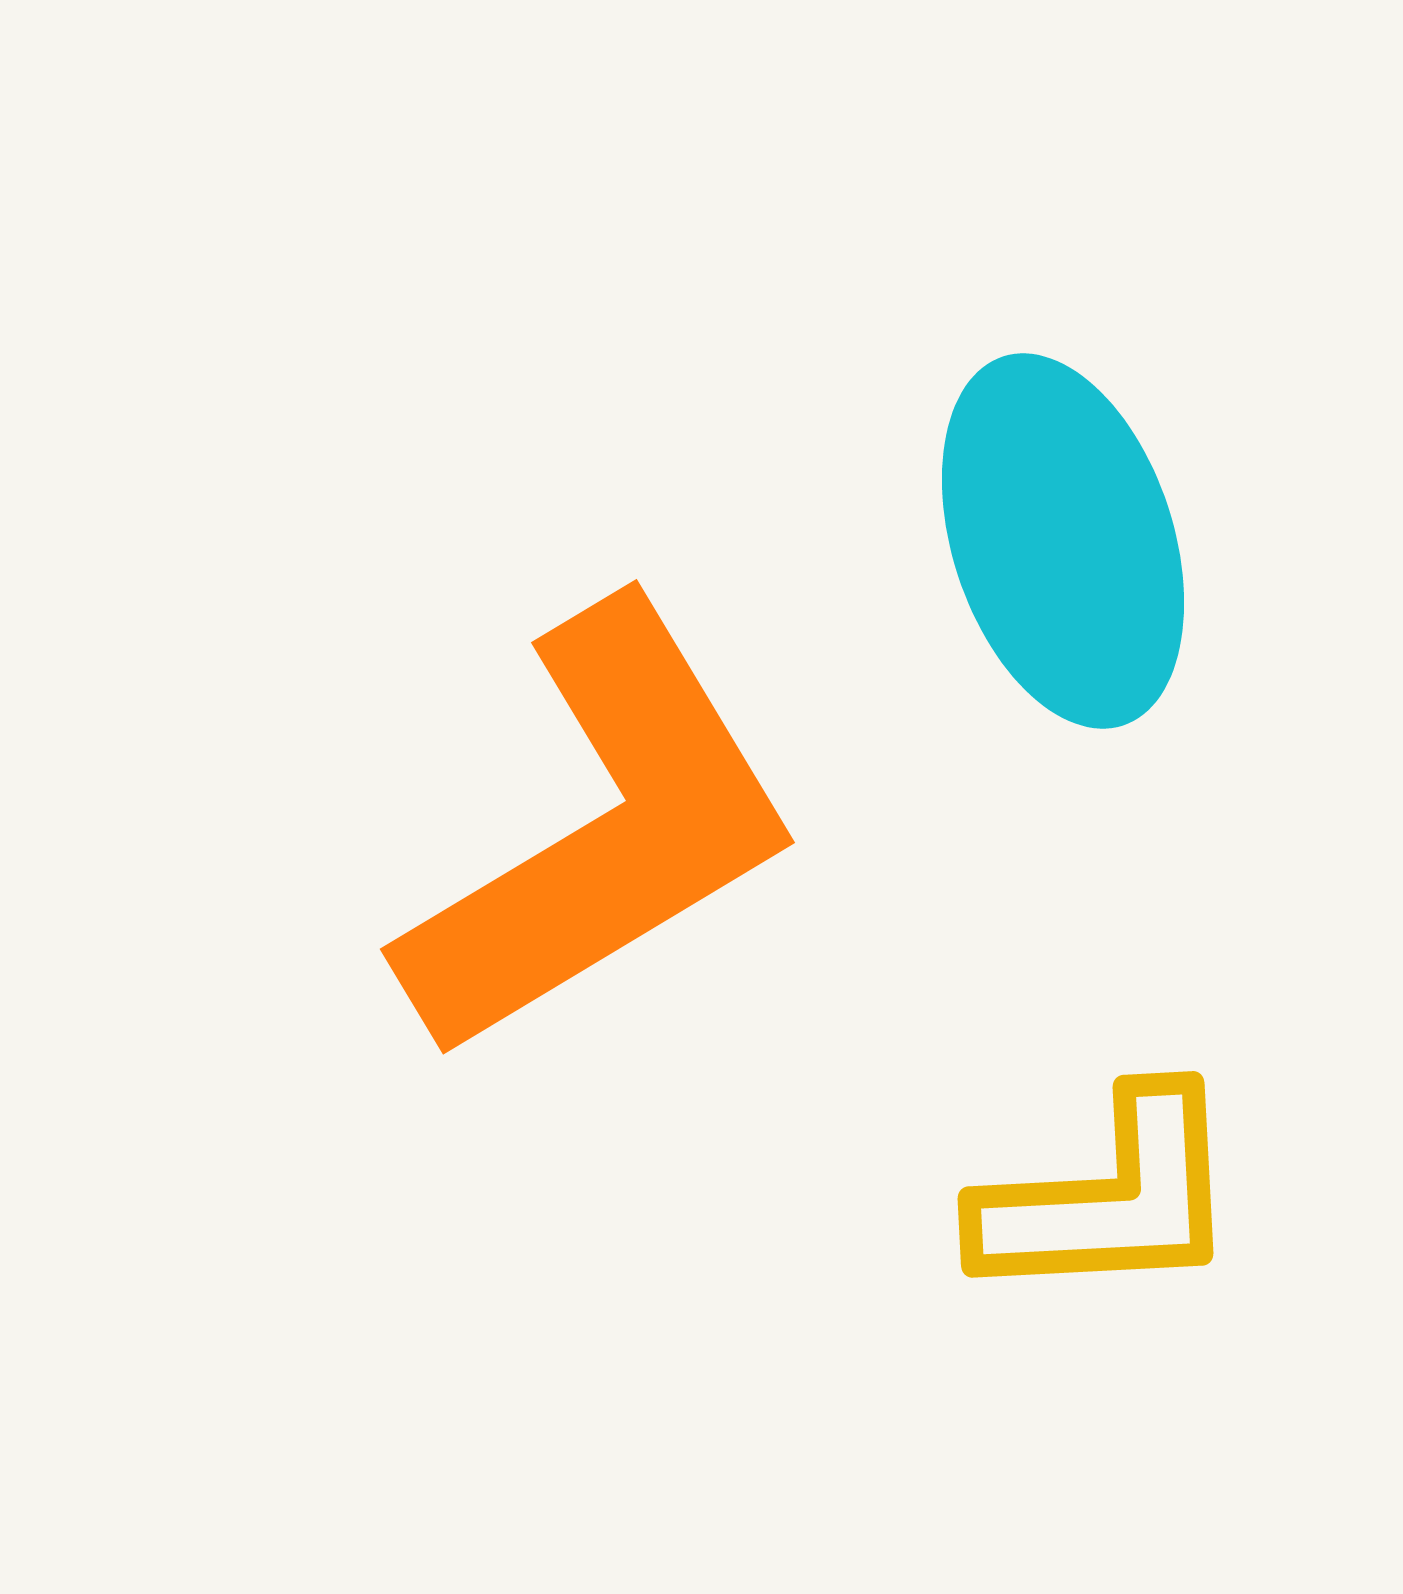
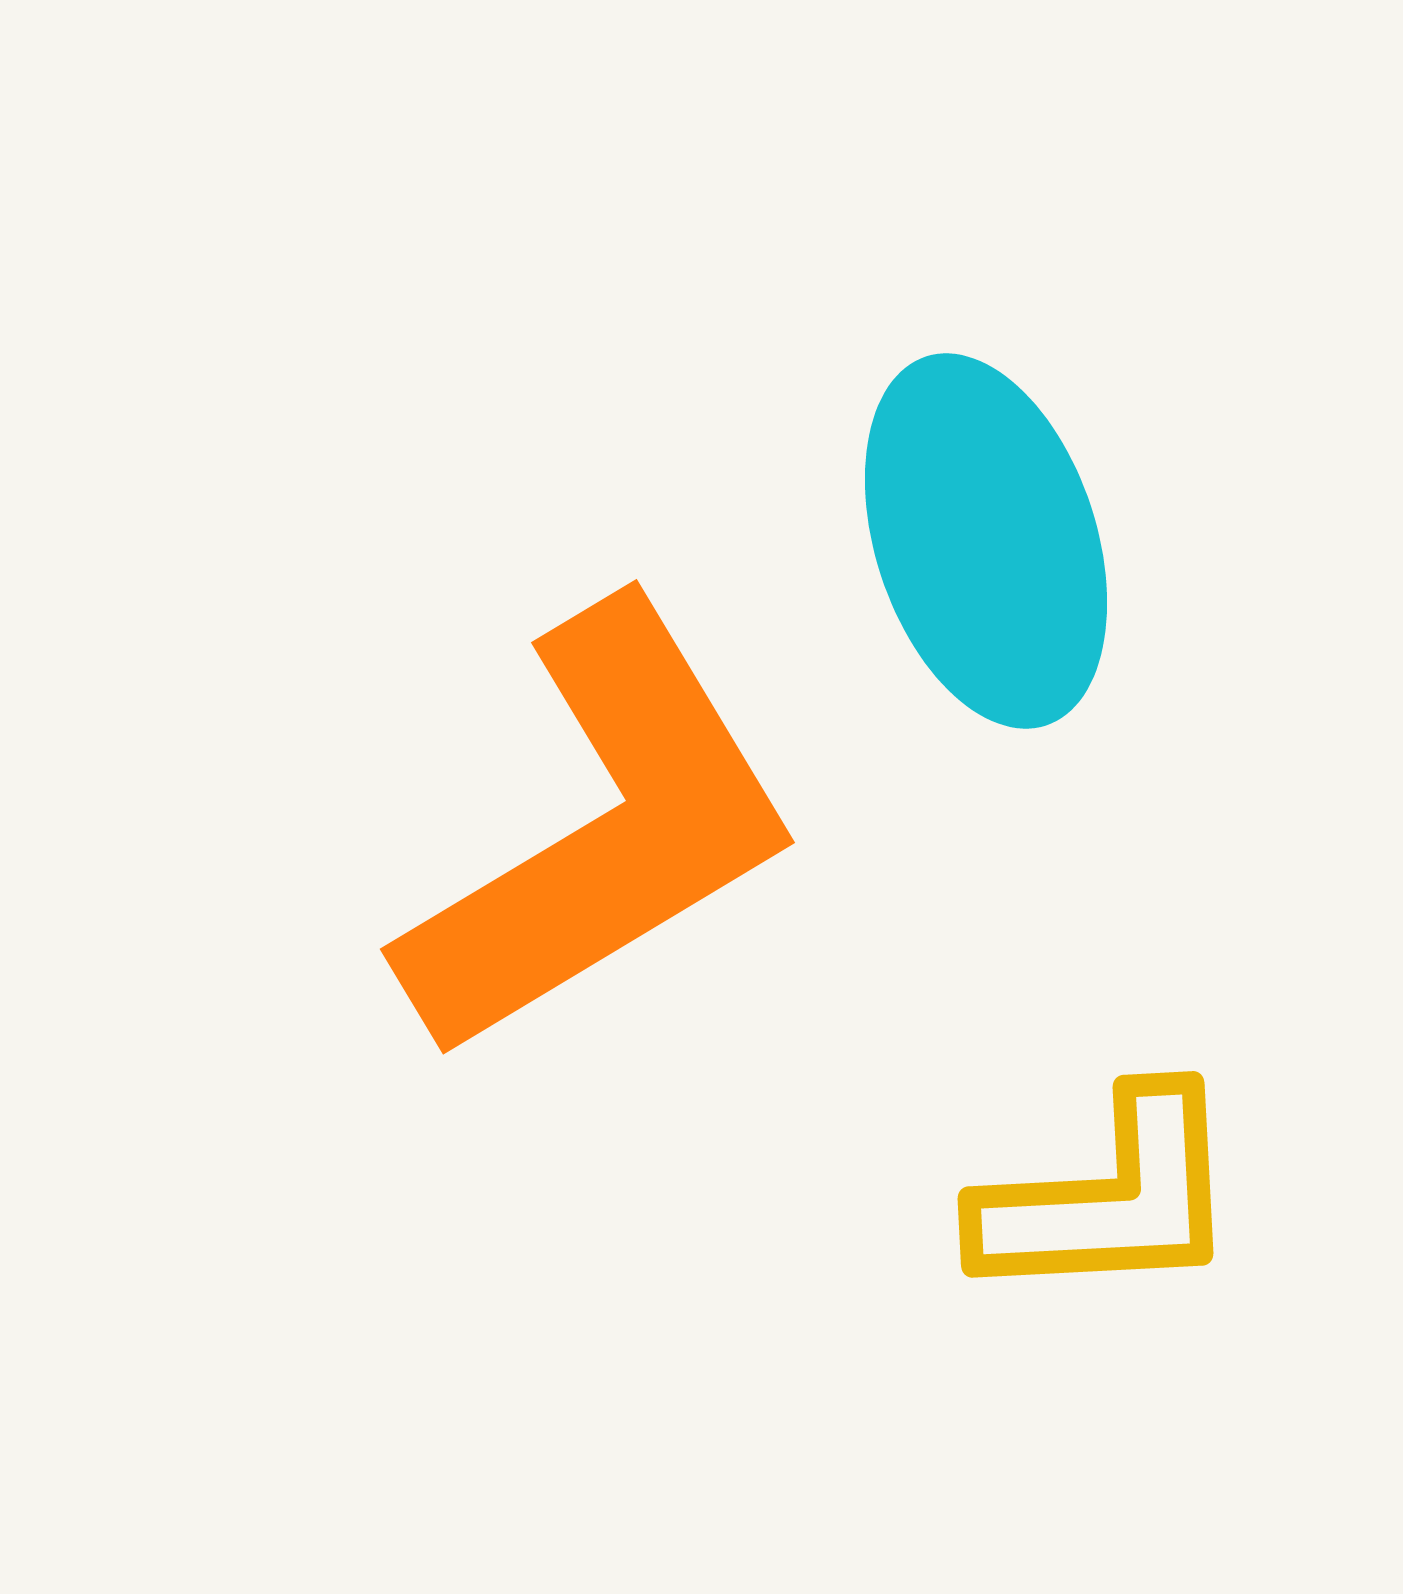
cyan ellipse: moved 77 px left
